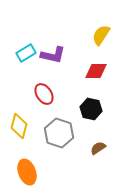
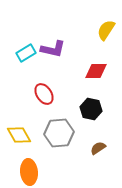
yellow semicircle: moved 5 px right, 5 px up
purple L-shape: moved 6 px up
yellow diamond: moved 9 px down; rotated 45 degrees counterclockwise
gray hexagon: rotated 24 degrees counterclockwise
orange ellipse: moved 2 px right; rotated 15 degrees clockwise
